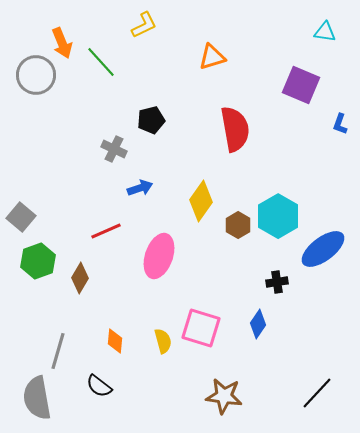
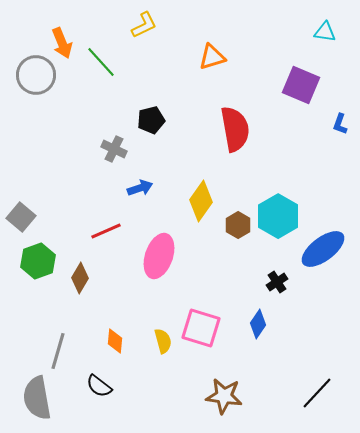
black cross: rotated 25 degrees counterclockwise
